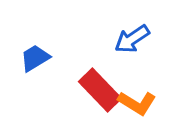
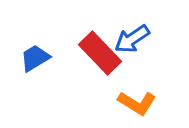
red rectangle: moved 37 px up
